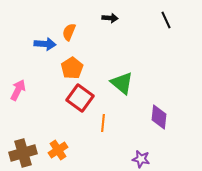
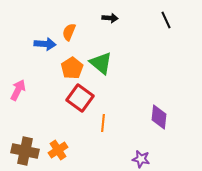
green triangle: moved 21 px left, 20 px up
brown cross: moved 2 px right, 2 px up; rotated 28 degrees clockwise
